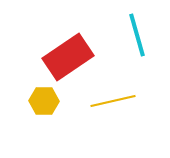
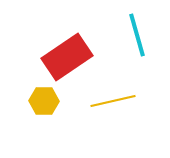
red rectangle: moved 1 px left
